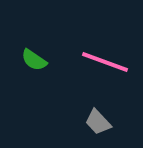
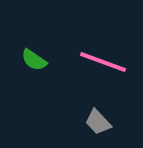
pink line: moved 2 px left
